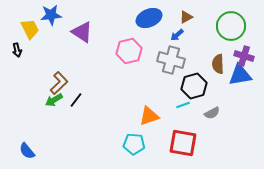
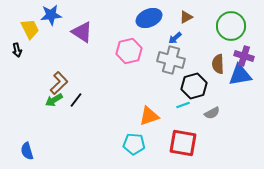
blue arrow: moved 2 px left, 3 px down
blue semicircle: rotated 24 degrees clockwise
